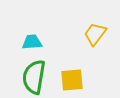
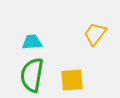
green semicircle: moved 2 px left, 2 px up
